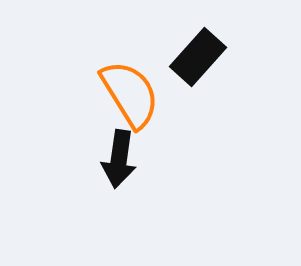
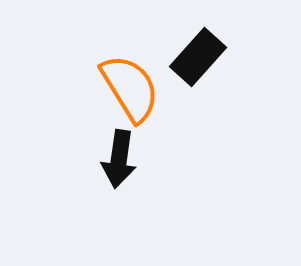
orange semicircle: moved 6 px up
